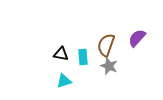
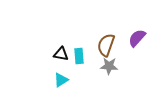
cyan rectangle: moved 4 px left, 1 px up
gray star: rotated 18 degrees counterclockwise
cyan triangle: moved 3 px left, 1 px up; rotated 14 degrees counterclockwise
